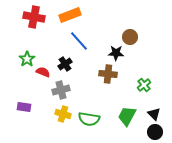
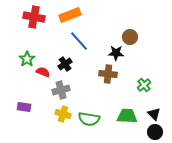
green trapezoid: rotated 65 degrees clockwise
